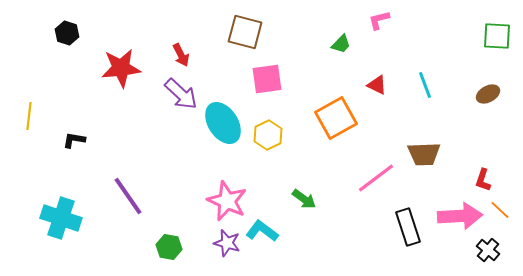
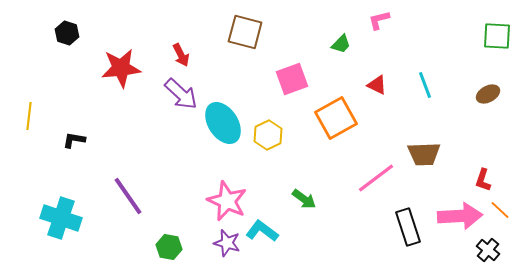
pink square: moved 25 px right; rotated 12 degrees counterclockwise
